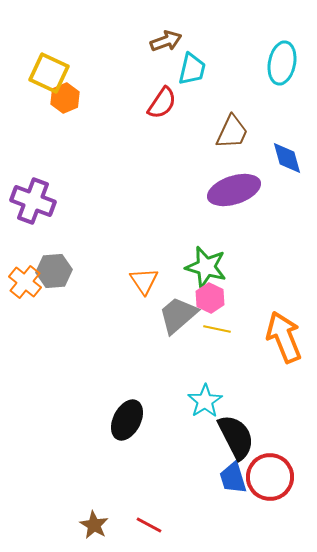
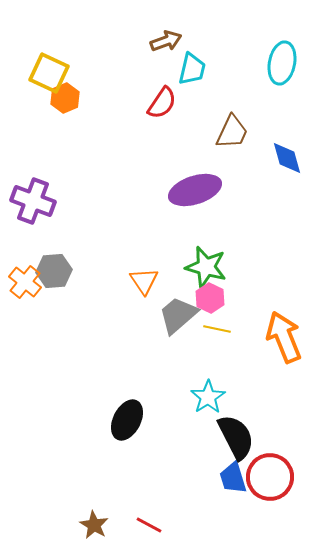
purple ellipse: moved 39 px left
cyan star: moved 3 px right, 4 px up
